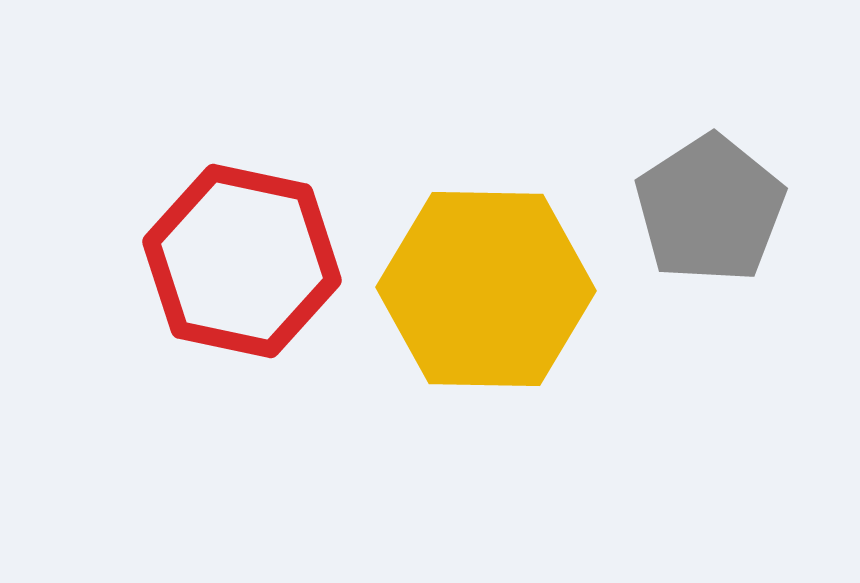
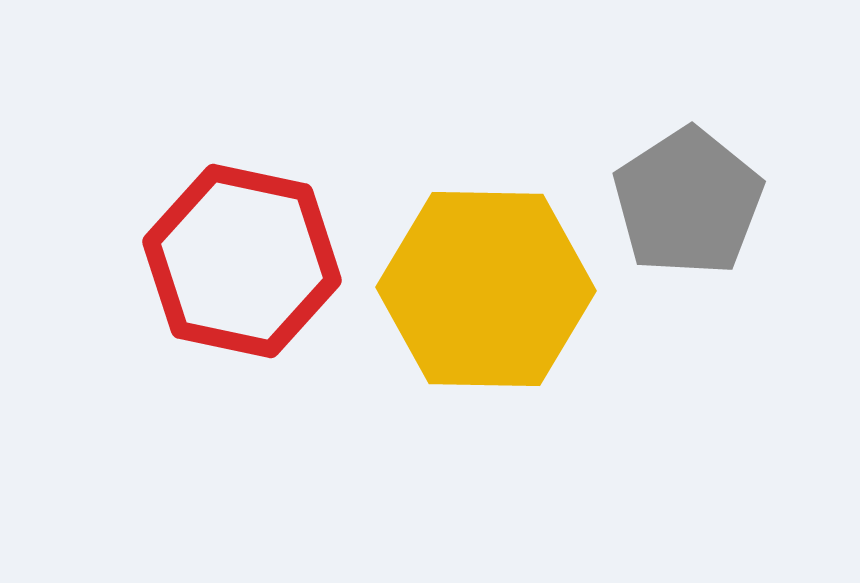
gray pentagon: moved 22 px left, 7 px up
